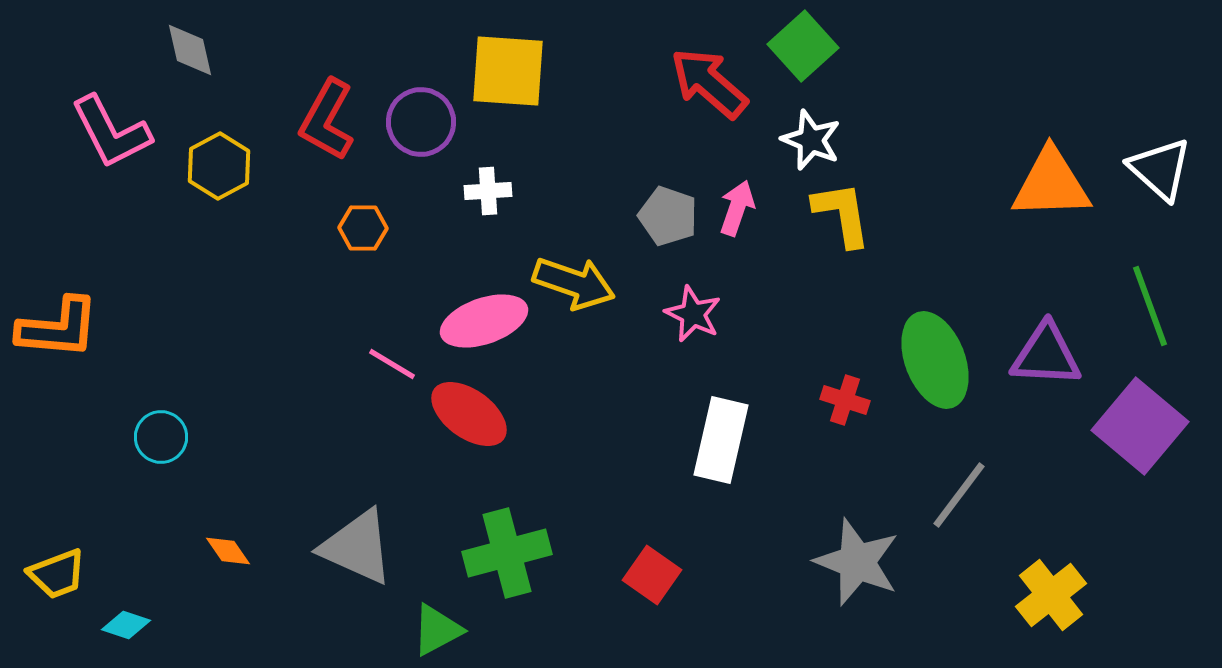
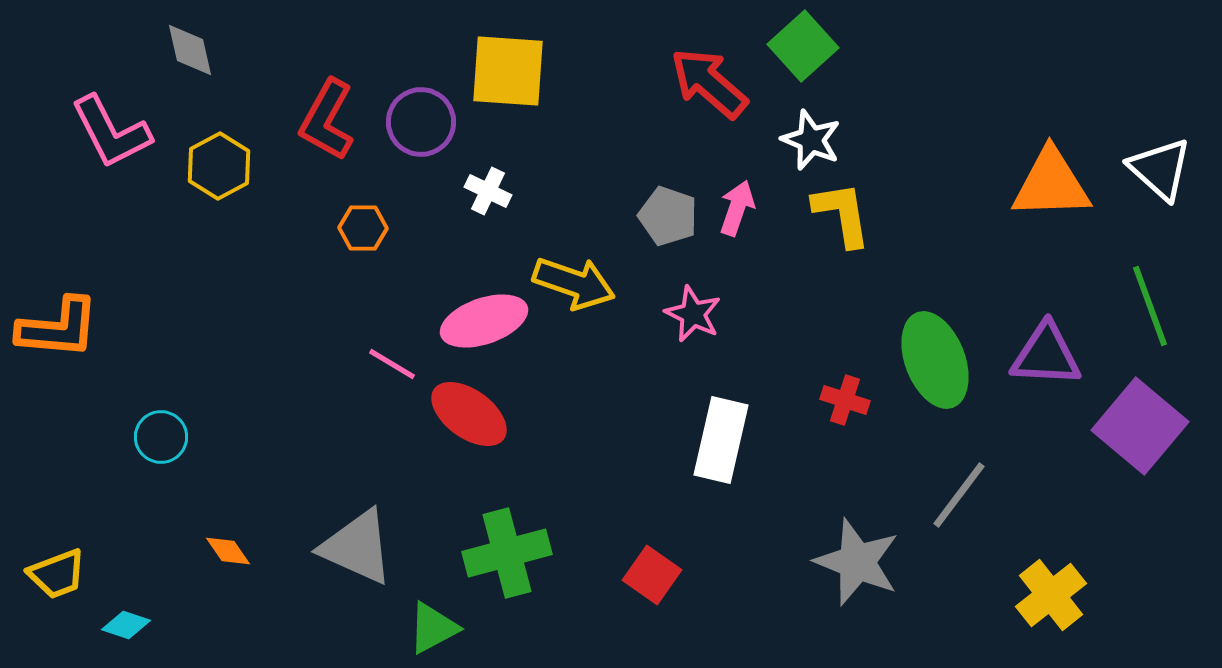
white cross: rotated 30 degrees clockwise
green triangle: moved 4 px left, 2 px up
